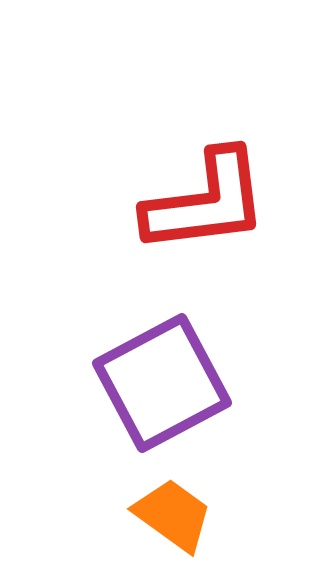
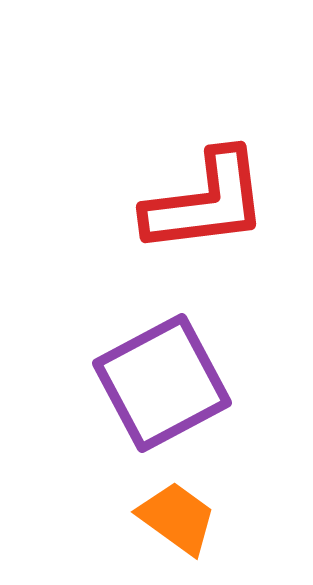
orange trapezoid: moved 4 px right, 3 px down
